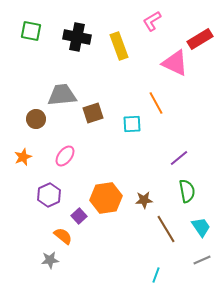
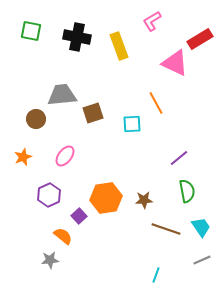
brown line: rotated 40 degrees counterclockwise
